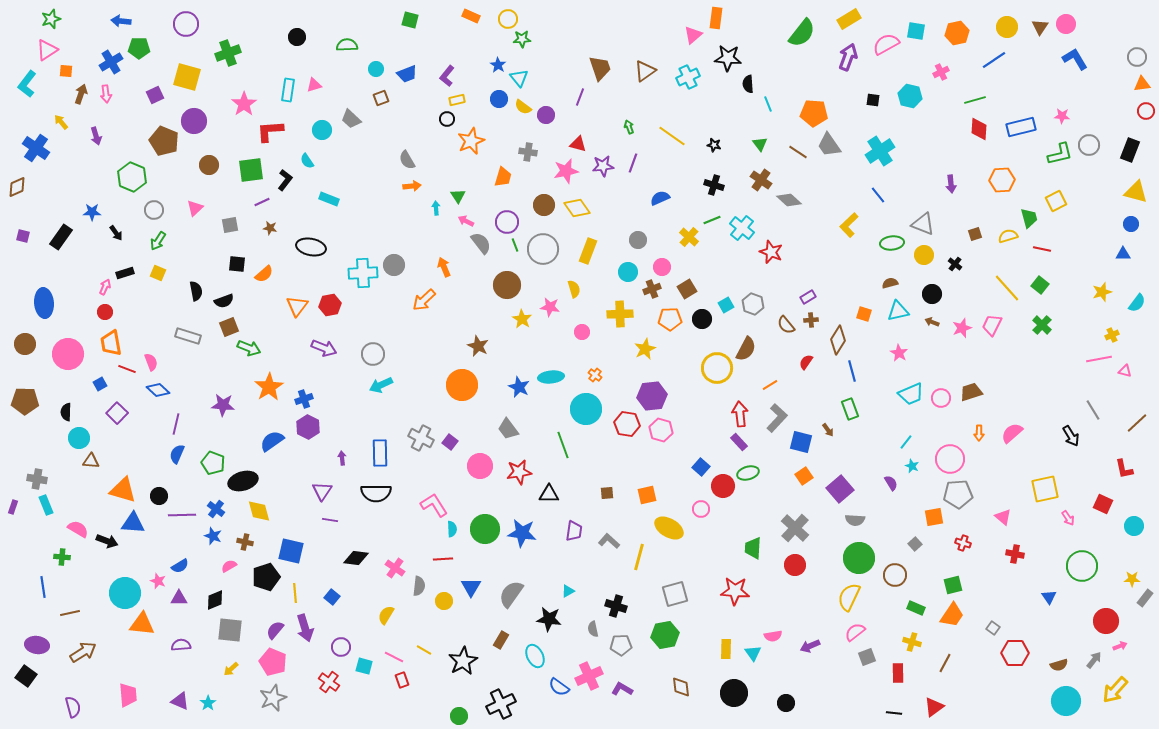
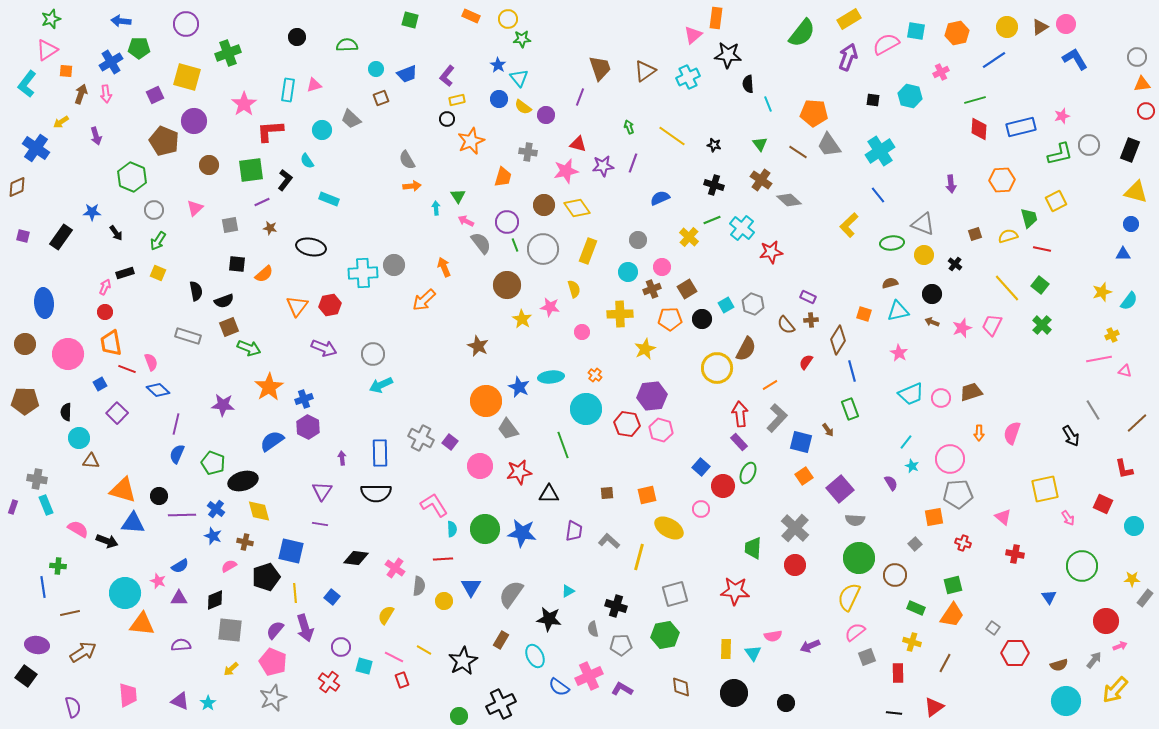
brown triangle at (1040, 27): rotated 24 degrees clockwise
black star at (728, 58): moved 3 px up
pink star at (1062, 116): rotated 21 degrees counterclockwise
yellow arrow at (61, 122): rotated 84 degrees counterclockwise
red star at (771, 252): rotated 30 degrees counterclockwise
purple rectangle at (808, 297): rotated 56 degrees clockwise
cyan semicircle at (1137, 303): moved 8 px left, 2 px up
orange circle at (462, 385): moved 24 px right, 16 px down
pink semicircle at (1012, 433): rotated 30 degrees counterclockwise
green ellipse at (748, 473): rotated 50 degrees counterclockwise
purple line at (330, 520): moved 10 px left, 4 px down
green cross at (62, 557): moved 4 px left, 9 px down
